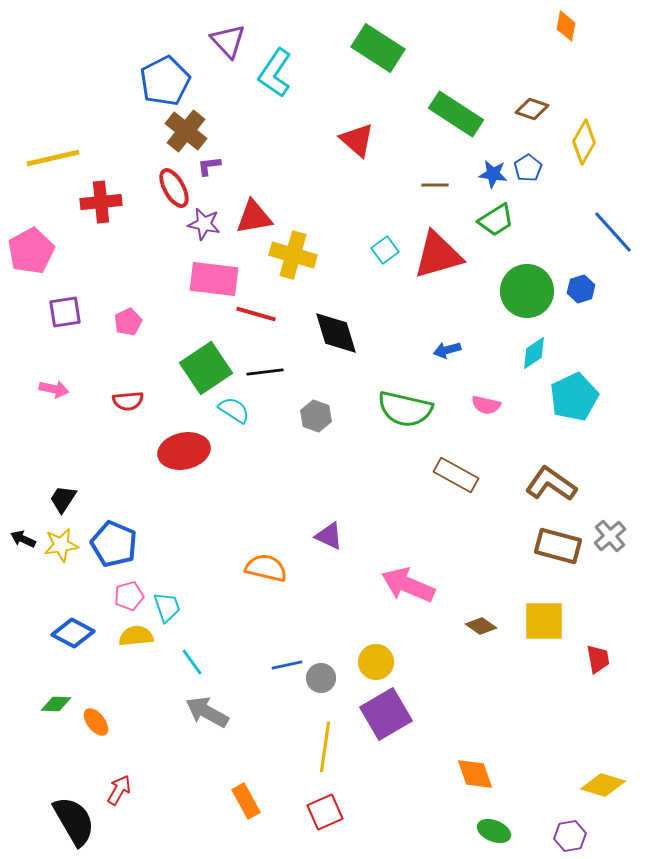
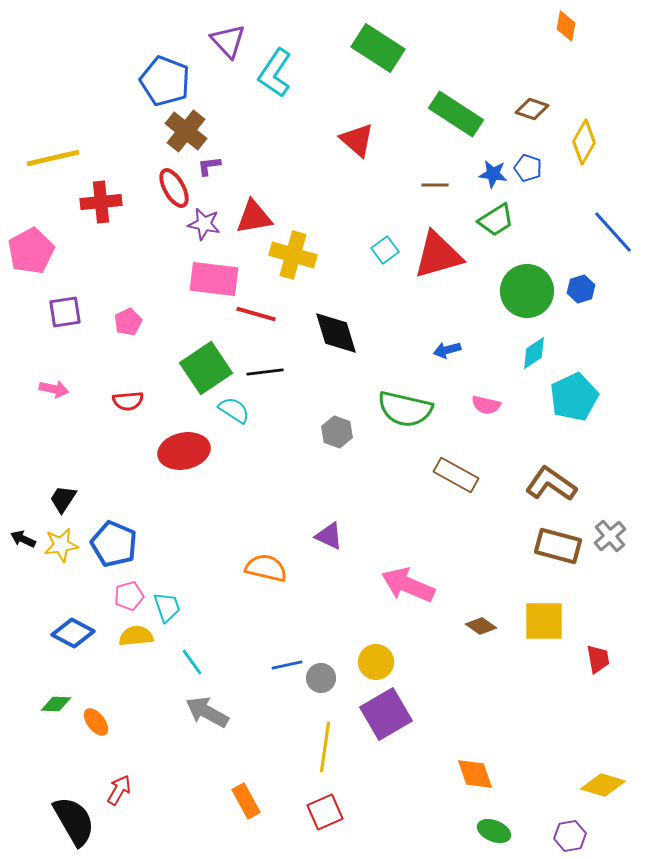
blue pentagon at (165, 81): rotated 24 degrees counterclockwise
blue pentagon at (528, 168): rotated 20 degrees counterclockwise
gray hexagon at (316, 416): moved 21 px right, 16 px down
